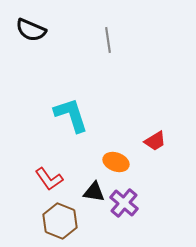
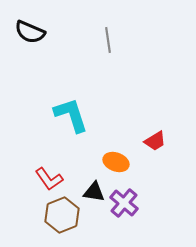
black semicircle: moved 1 px left, 2 px down
brown hexagon: moved 2 px right, 6 px up; rotated 16 degrees clockwise
